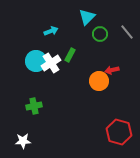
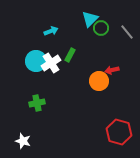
cyan triangle: moved 3 px right, 2 px down
green circle: moved 1 px right, 6 px up
green cross: moved 3 px right, 3 px up
white star: rotated 21 degrees clockwise
